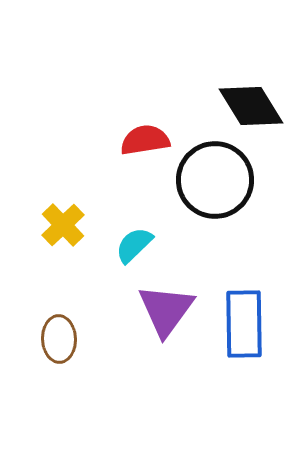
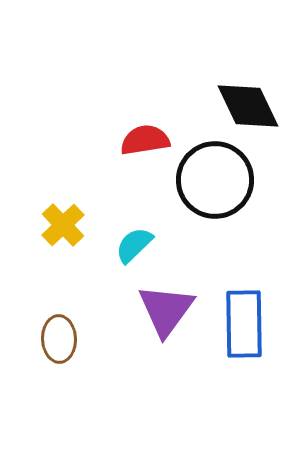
black diamond: moved 3 px left; rotated 6 degrees clockwise
